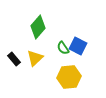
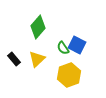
blue square: moved 1 px left, 1 px up
yellow triangle: moved 2 px right, 1 px down
yellow hexagon: moved 2 px up; rotated 15 degrees counterclockwise
